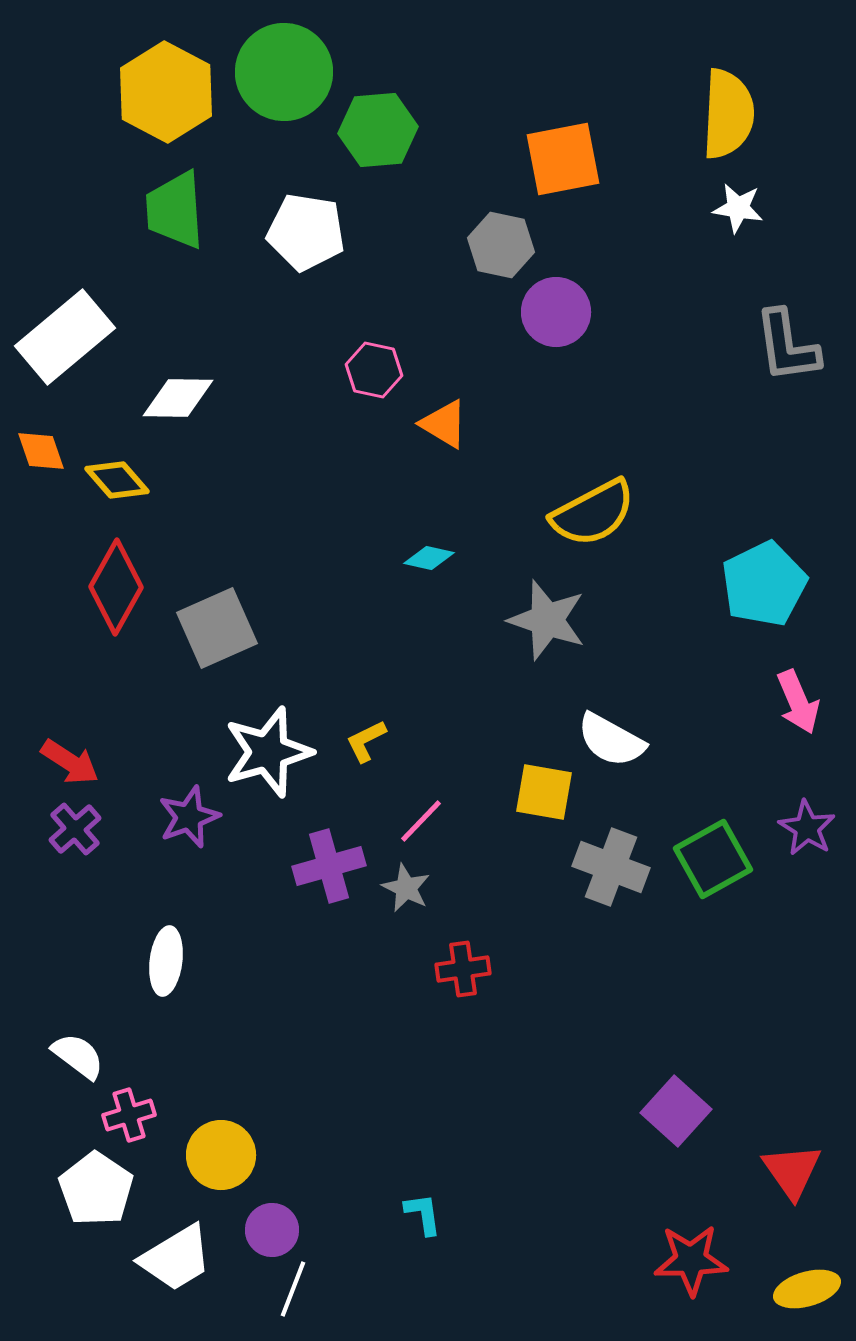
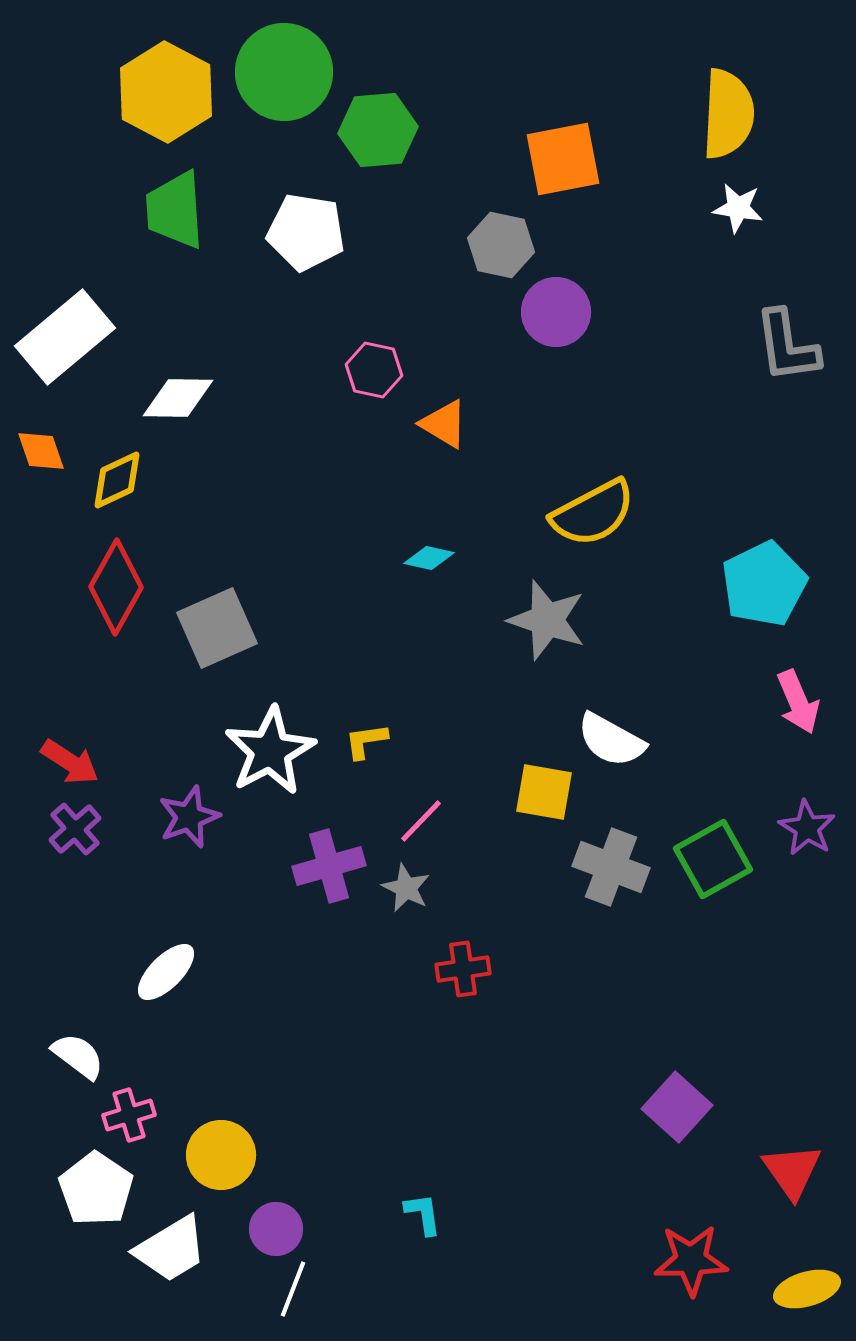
yellow diamond at (117, 480): rotated 74 degrees counterclockwise
yellow L-shape at (366, 741): rotated 18 degrees clockwise
white star at (268, 752): moved 2 px right, 1 px up; rotated 12 degrees counterclockwise
white ellipse at (166, 961): moved 11 px down; rotated 38 degrees clockwise
purple square at (676, 1111): moved 1 px right, 4 px up
purple circle at (272, 1230): moved 4 px right, 1 px up
white trapezoid at (176, 1258): moved 5 px left, 9 px up
